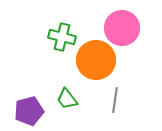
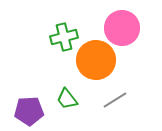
green cross: moved 2 px right; rotated 28 degrees counterclockwise
gray line: rotated 50 degrees clockwise
purple pentagon: rotated 12 degrees clockwise
